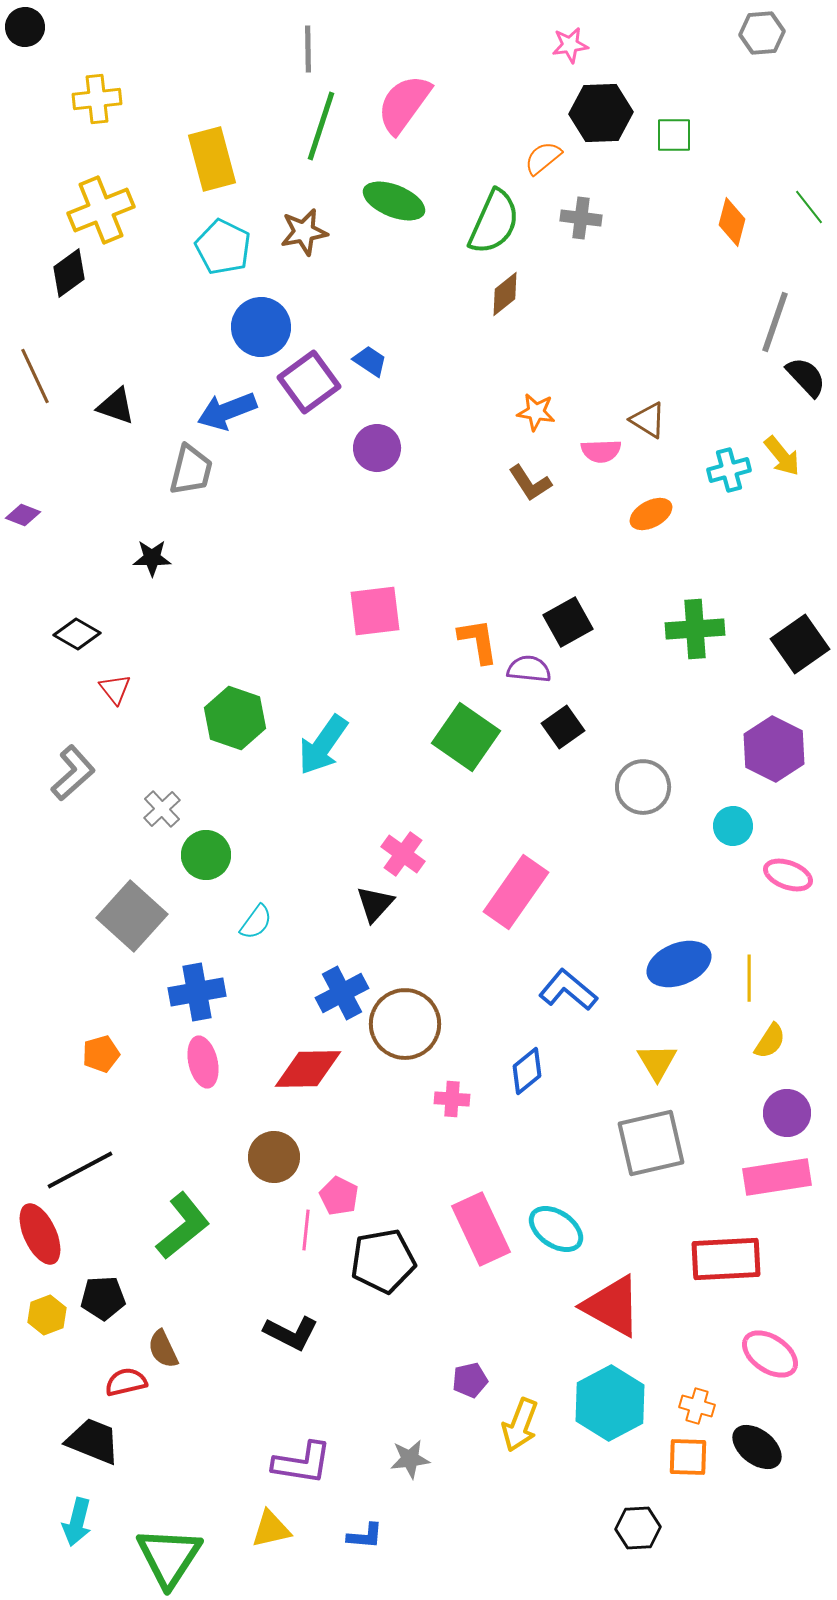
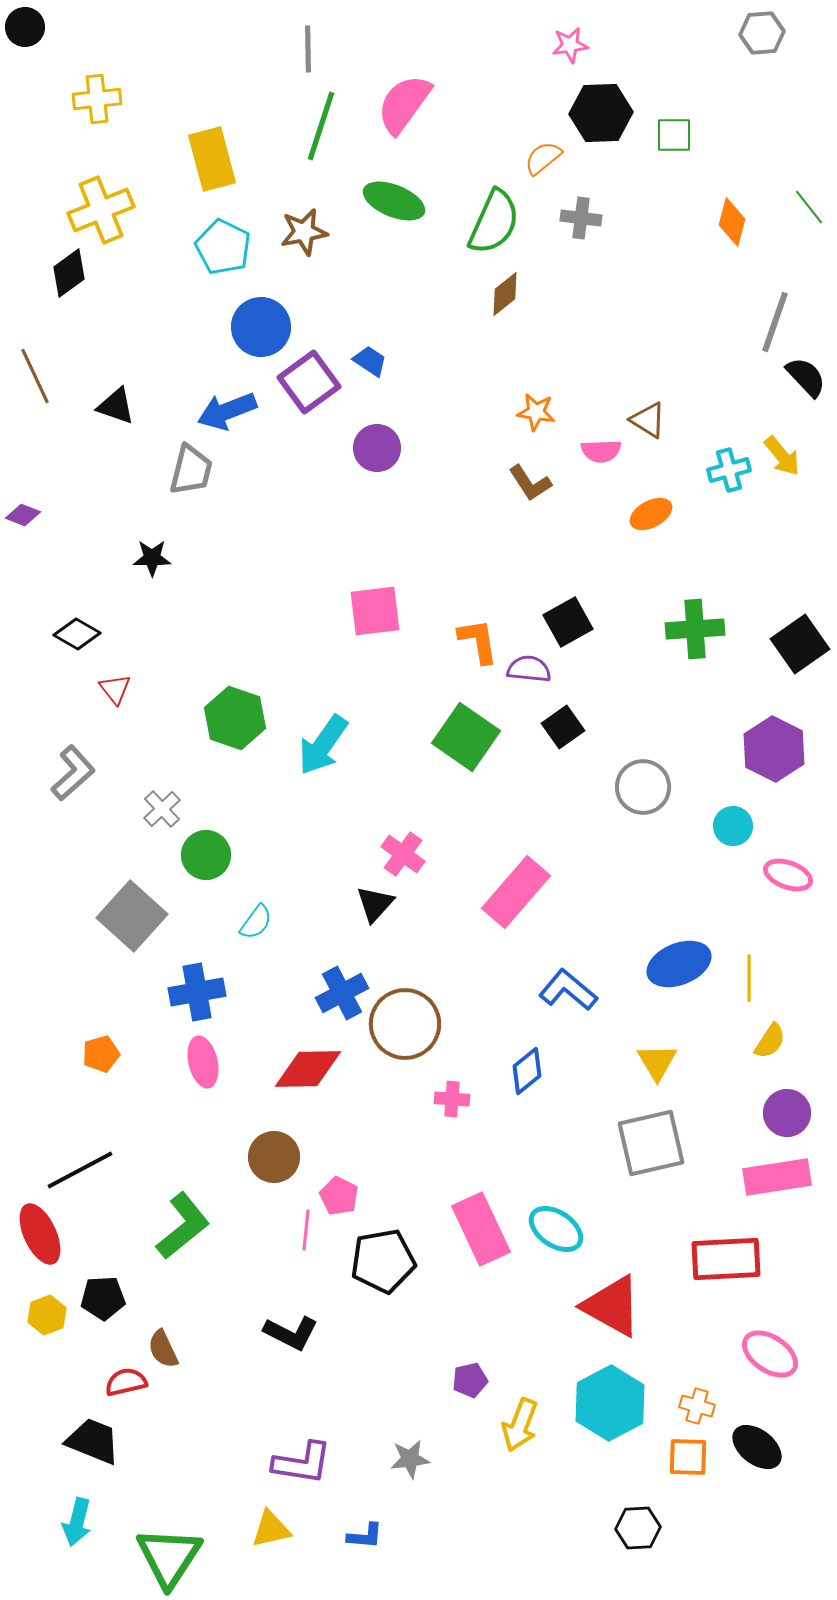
pink rectangle at (516, 892): rotated 6 degrees clockwise
